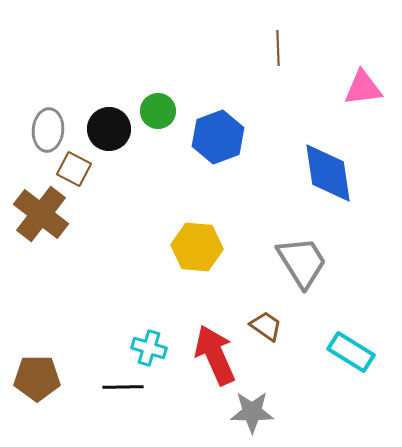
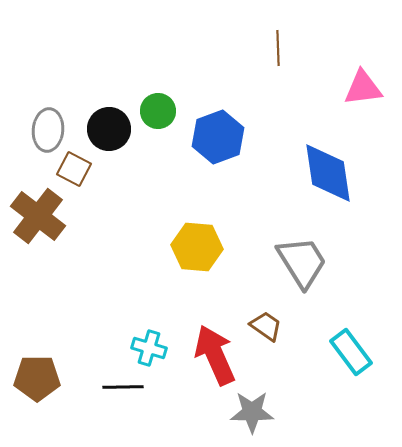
brown cross: moved 3 px left, 2 px down
cyan rectangle: rotated 21 degrees clockwise
